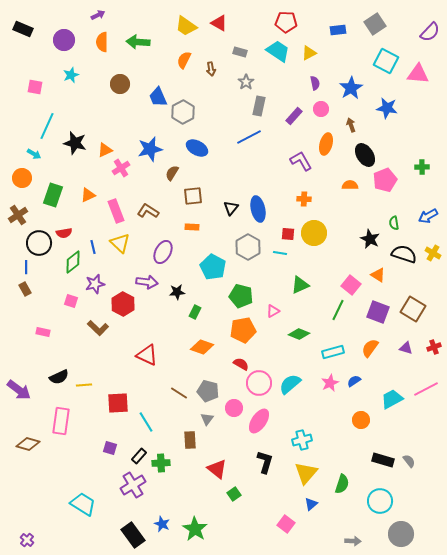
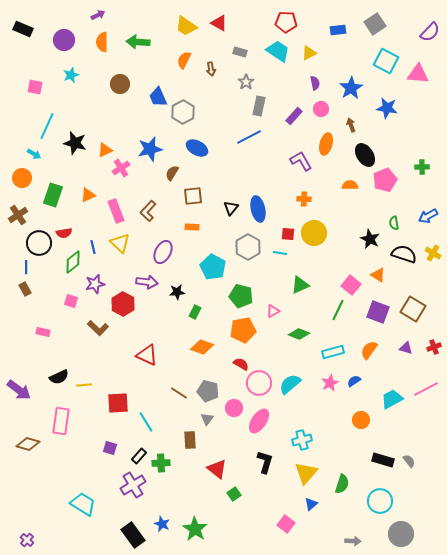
brown L-shape at (148, 211): rotated 80 degrees counterclockwise
orange semicircle at (370, 348): moved 1 px left, 2 px down
